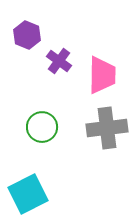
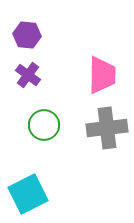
purple hexagon: rotated 16 degrees counterclockwise
purple cross: moved 31 px left, 14 px down
green circle: moved 2 px right, 2 px up
